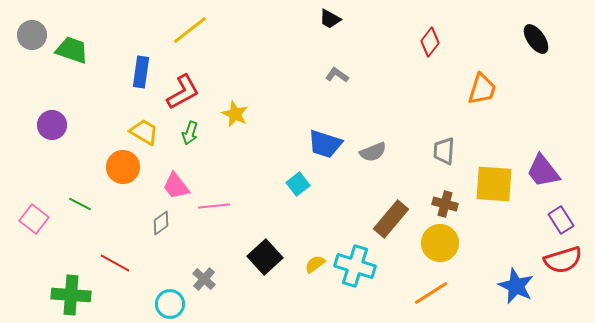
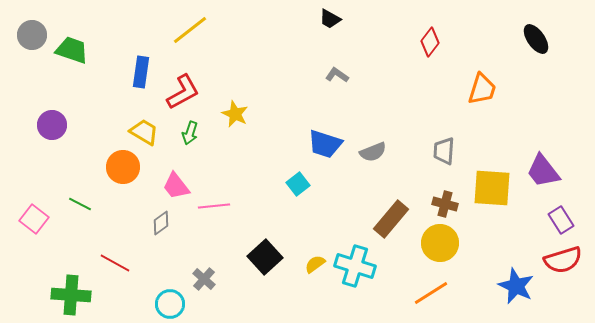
yellow square: moved 2 px left, 4 px down
